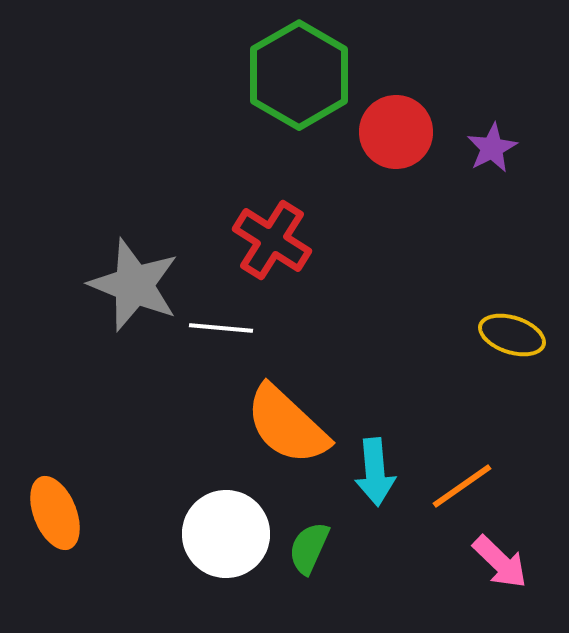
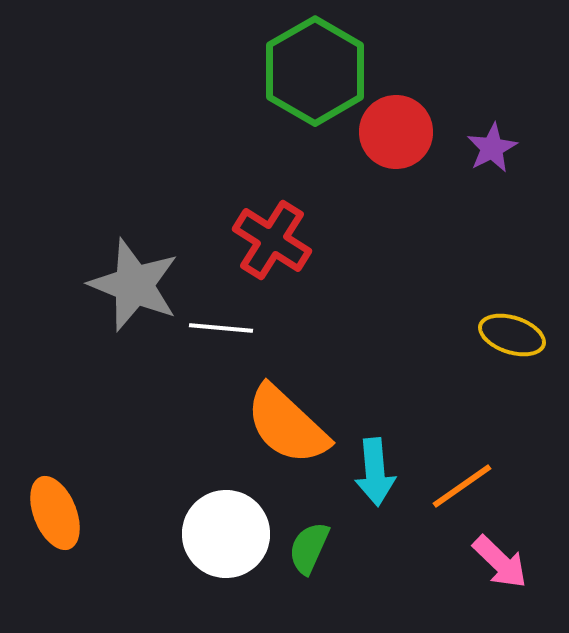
green hexagon: moved 16 px right, 4 px up
